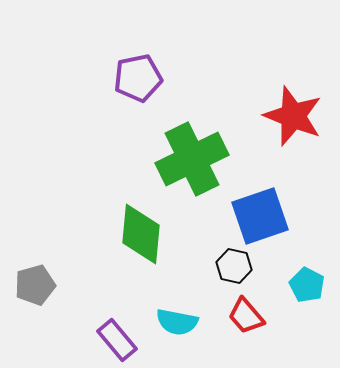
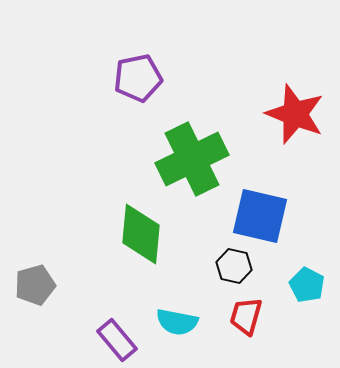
red star: moved 2 px right, 2 px up
blue square: rotated 32 degrees clockwise
red trapezoid: rotated 57 degrees clockwise
